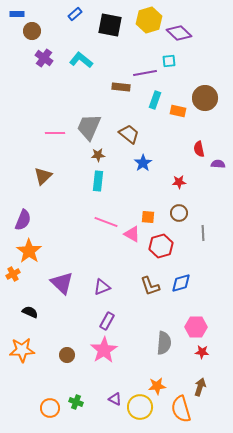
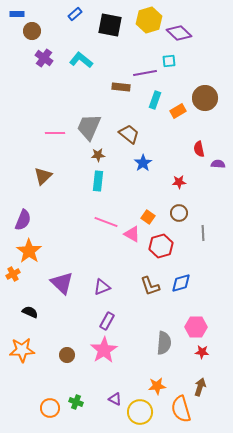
orange rectangle at (178, 111): rotated 42 degrees counterclockwise
orange square at (148, 217): rotated 32 degrees clockwise
yellow circle at (140, 407): moved 5 px down
